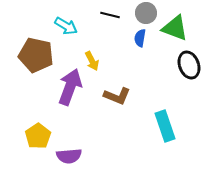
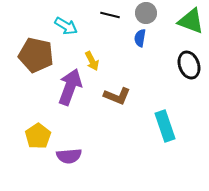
green triangle: moved 16 px right, 7 px up
